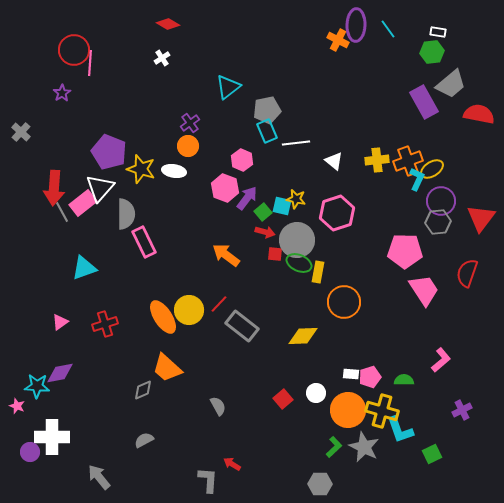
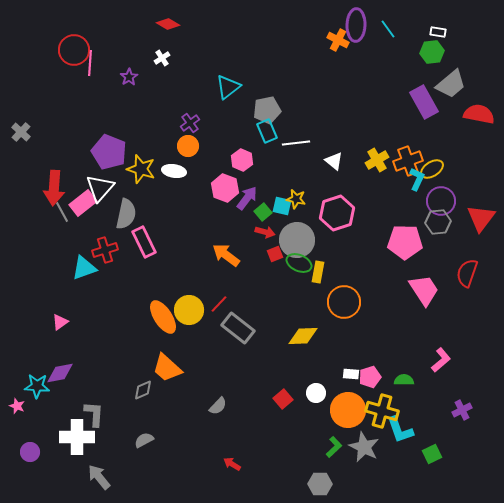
purple star at (62, 93): moved 67 px right, 16 px up
yellow cross at (377, 160): rotated 25 degrees counterclockwise
gray semicircle at (126, 214): rotated 12 degrees clockwise
pink pentagon at (405, 251): moved 9 px up
red square at (275, 254): rotated 28 degrees counterclockwise
red cross at (105, 324): moved 74 px up
gray rectangle at (242, 326): moved 4 px left, 2 px down
gray semicircle at (218, 406): rotated 72 degrees clockwise
white cross at (52, 437): moved 25 px right
gray L-shape at (208, 480): moved 114 px left, 66 px up
